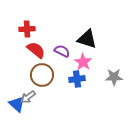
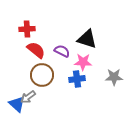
pink star: rotated 30 degrees counterclockwise
